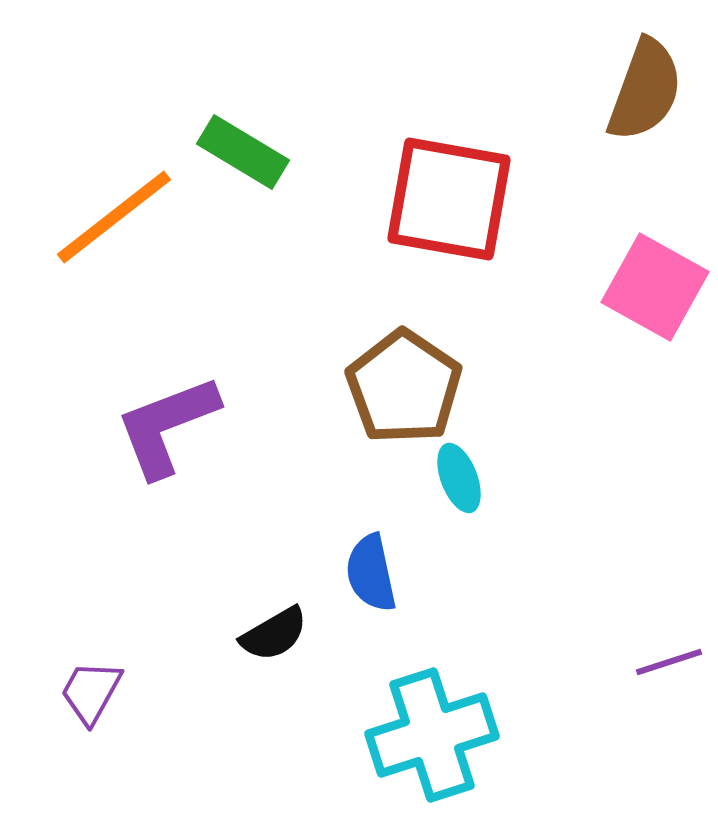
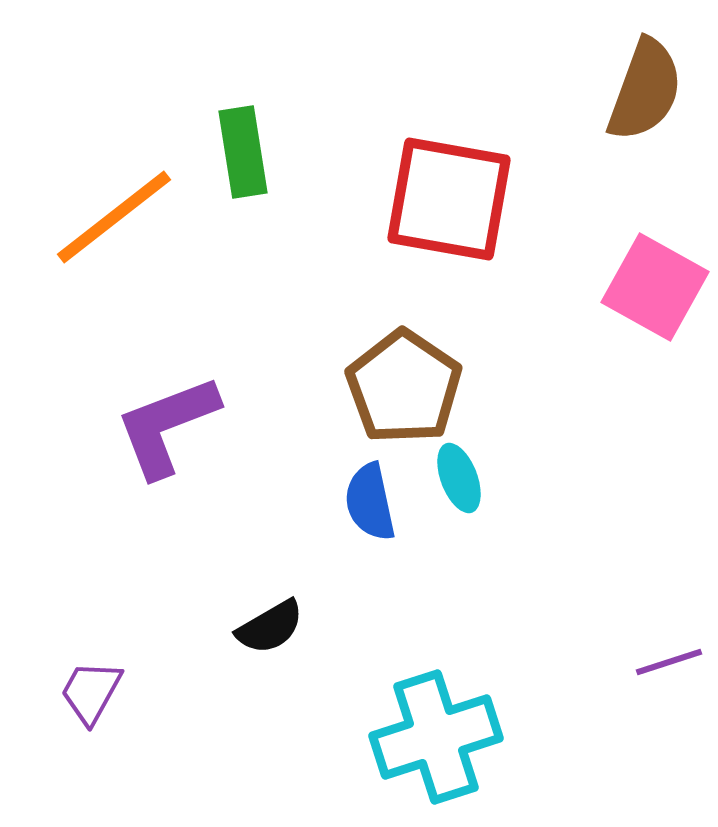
green rectangle: rotated 50 degrees clockwise
blue semicircle: moved 1 px left, 71 px up
black semicircle: moved 4 px left, 7 px up
cyan cross: moved 4 px right, 2 px down
